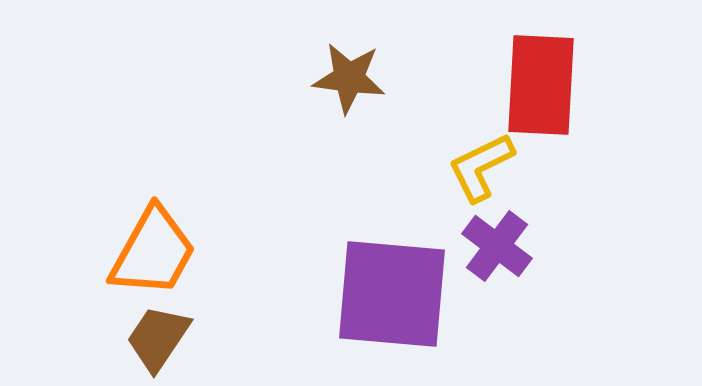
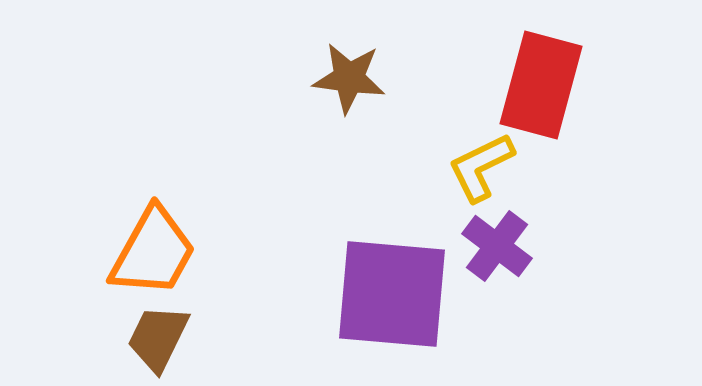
red rectangle: rotated 12 degrees clockwise
brown trapezoid: rotated 8 degrees counterclockwise
